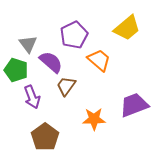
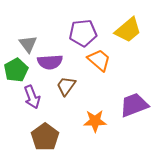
yellow trapezoid: moved 1 px right, 2 px down
purple pentagon: moved 9 px right, 2 px up; rotated 20 degrees clockwise
purple semicircle: moved 1 px left; rotated 135 degrees clockwise
green pentagon: rotated 25 degrees clockwise
orange star: moved 1 px right, 2 px down
